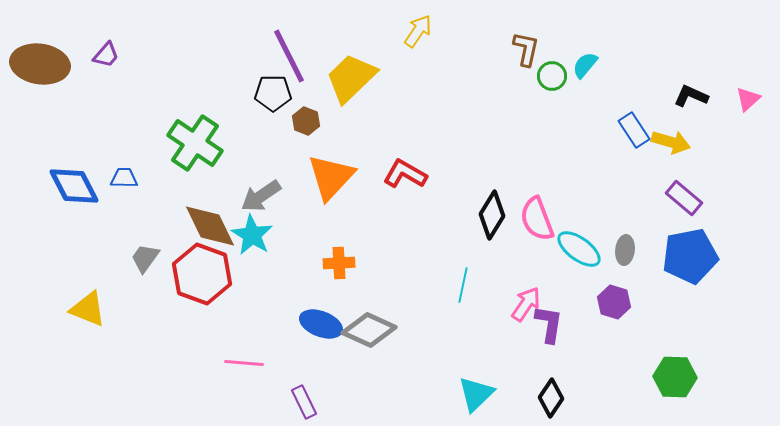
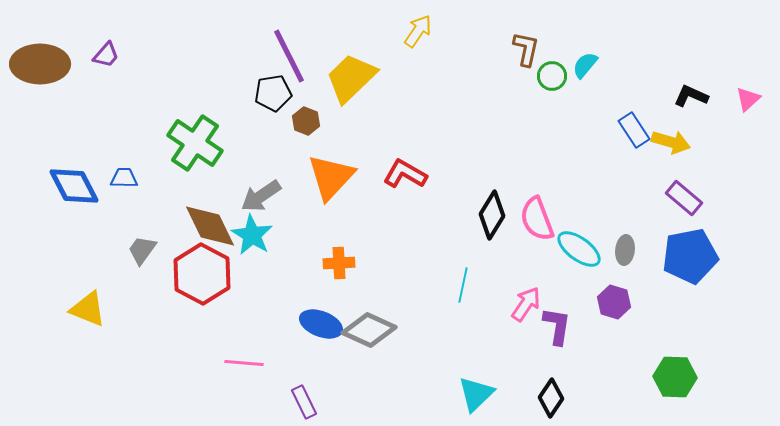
brown ellipse at (40, 64): rotated 8 degrees counterclockwise
black pentagon at (273, 93): rotated 9 degrees counterclockwise
gray trapezoid at (145, 258): moved 3 px left, 8 px up
red hexagon at (202, 274): rotated 8 degrees clockwise
purple L-shape at (549, 324): moved 8 px right, 2 px down
